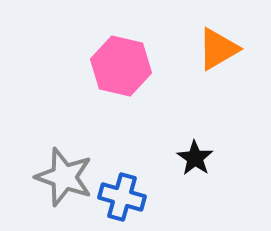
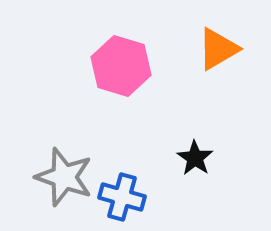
pink hexagon: rotated 4 degrees clockwise
